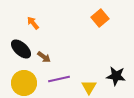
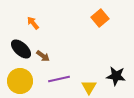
brown arrow: moved 1 px left, 1 px up
yellow circle: moved 4 px left, 2 px up
